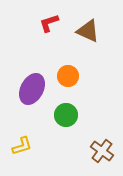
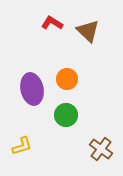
red L-shape: moved 3 px right; rotated 50 degrees clockwise
brown triangle: rotated 20 degrees clockwise
orange circle: moved 1 px left, 3 px down
purple ellipse: rotated 40 degrees counterclockwise
brown cross: moved 1 px left, 2 px up
